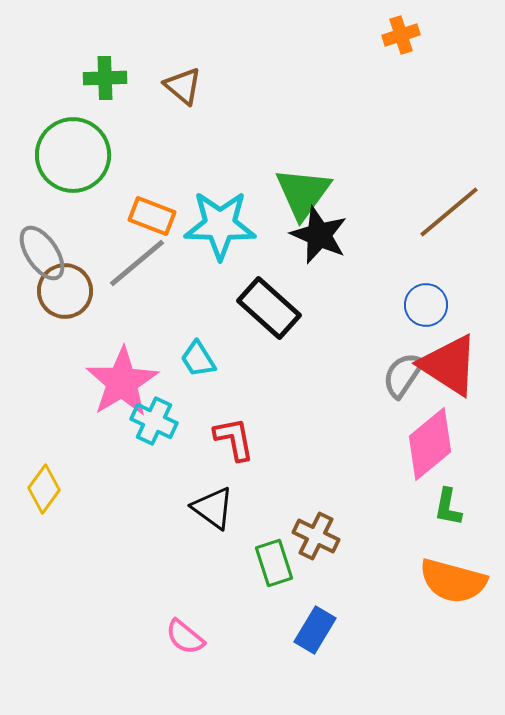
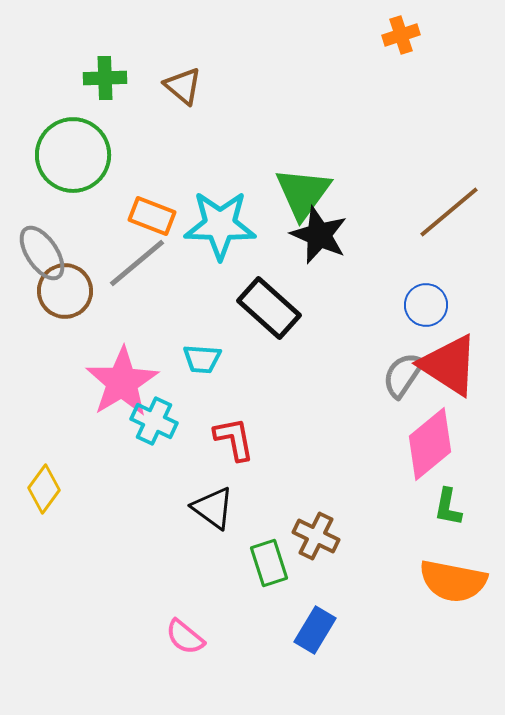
cyan trapezoid: moved 4 px right; rotated 54 degrees counterclockwise
green rectangle: moved 5 px left
orange semicircle: rotated 4 degrees counterclockwise
